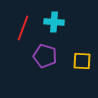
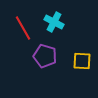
cyan cross: rotated 24 degrees clockwise
red line: rotated 50 degrees counterclockwise
